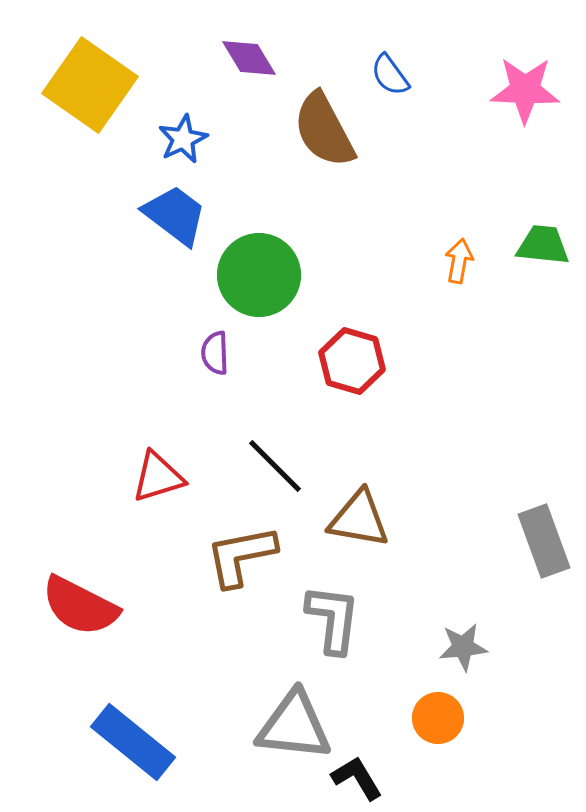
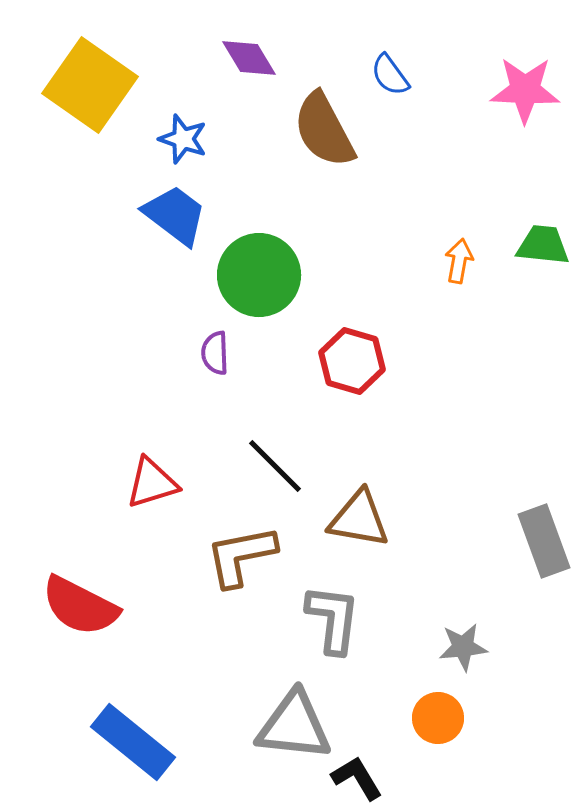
blue star: rotated 27 degrees counterclockwise
red triangle: moved 6 px left, 6 px down
